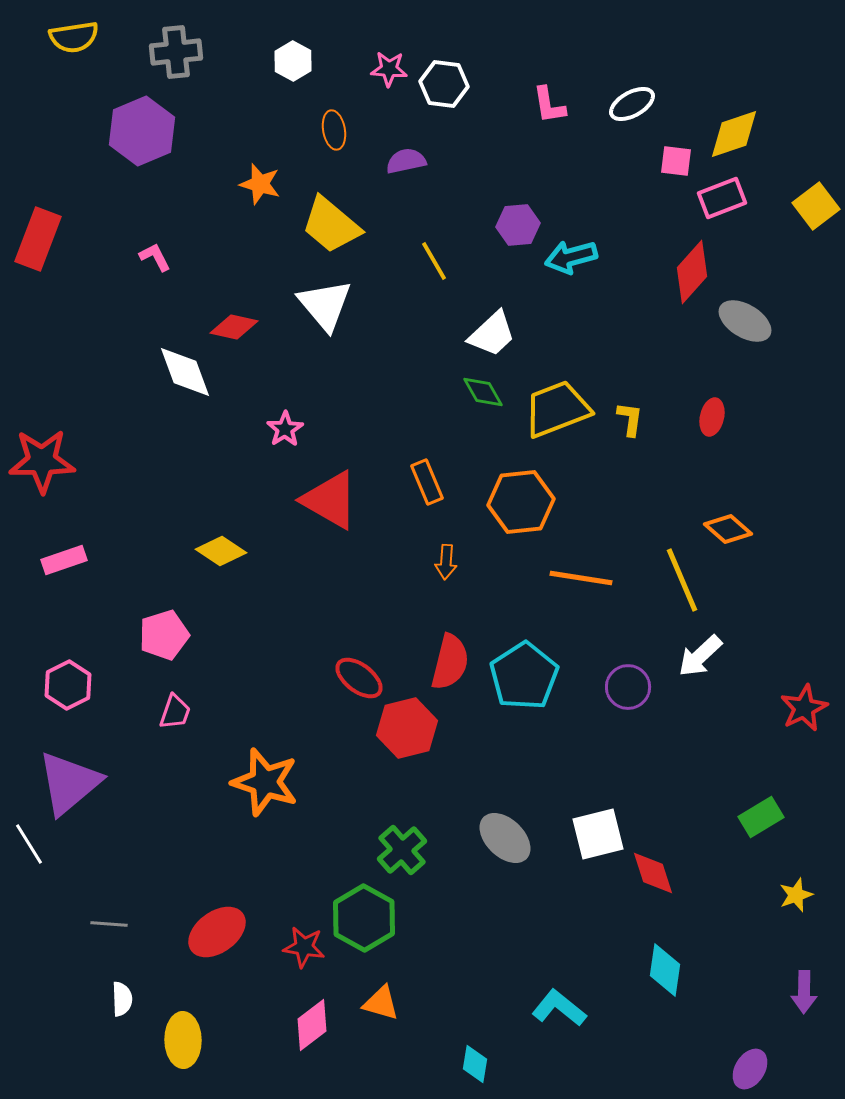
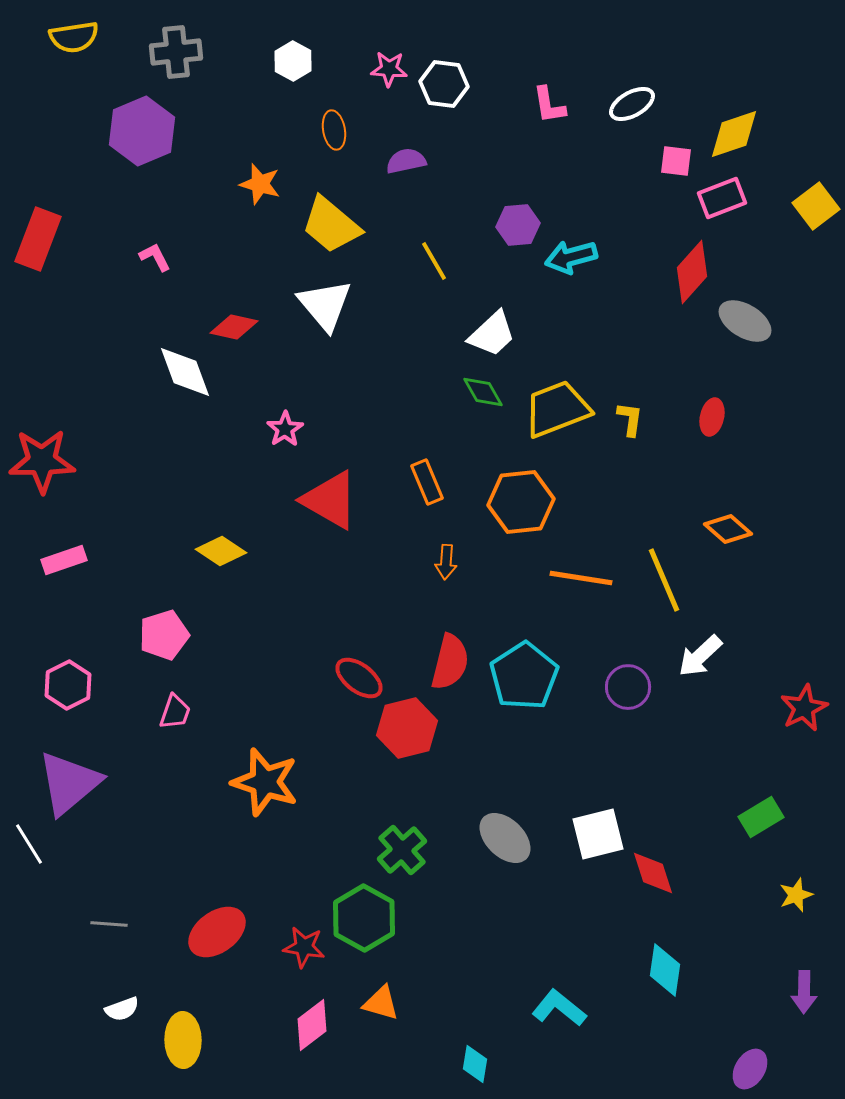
yellow line at (682, 580): moved 18 px left
white semicircle at (122, 999): moved 10 px down; rotated 72 degrees clockwise
